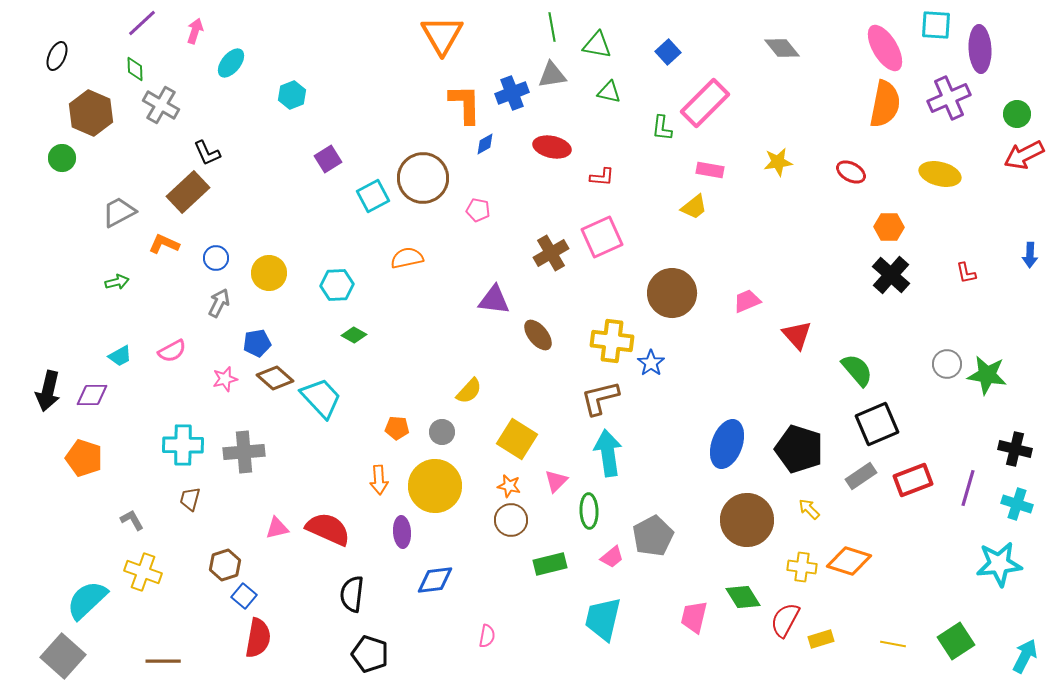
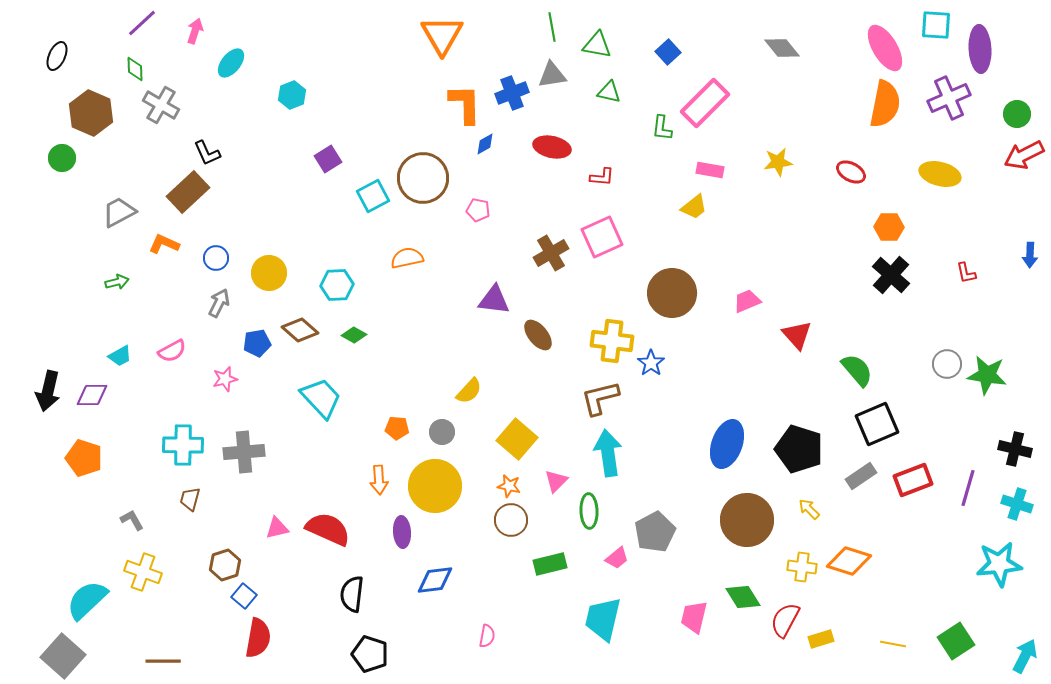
brown diamond at (275, 378): moved 25 px right, 48 px up
yellow square at (517, 439): rotated 9 degrees clockwise
gray pentagon at (653, 536): moved 2 px right, 4 px up
pink trapezoid at (612, 557): moved 5 px right, 1 px down
